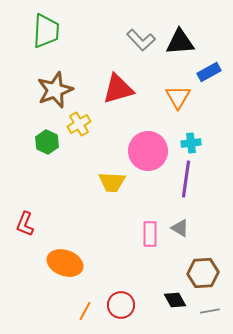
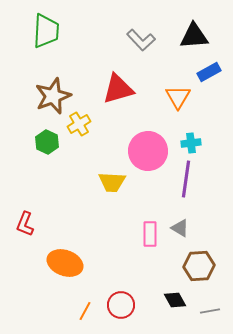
black triangle: moved 14 px right, 6 px up
brown star: moved 2 px left, 6 px down
brown hexagon: moved 4 px left, 7 px up
